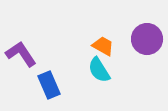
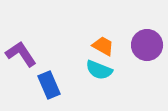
purple circle: moved 6 px down
cyan semicircle: rotated 36 degrees counterclockwise
